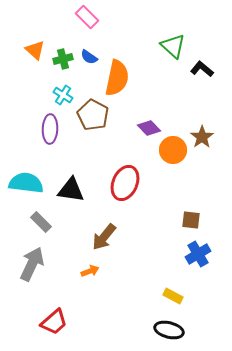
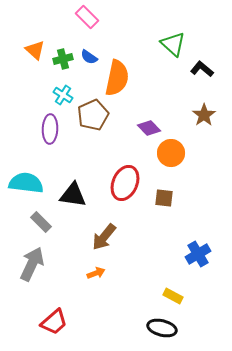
green triangle: moved 2 px up
brown pentagon: rotated 20 degrees clockwise
brown star: moved 2 px right, 22 px up
orange circle: moved 2 px left, 3 px down
black triangle: moved 2 px right, 5 px down
brown square: moved 27 px left, 22 px up
orange arrow: moved 6 px right, 2 px down
black ellipse: moved 7 px left, 2 px up
